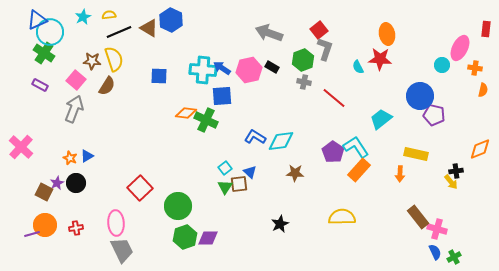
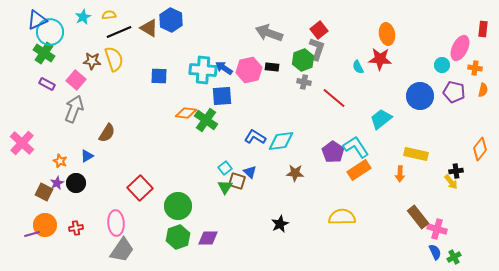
red rectangle at (486, 29): moved 3 px left
gray L-shape at (325, 49): moved 8 px left
black rectangle at (272, 67): rotated 24 degrees counterclockwise
blue arrow at (222, 68): moved 2 px right
purple rectangle at (40, 85): moved 7 px right, 1 px up
brown semicircle at (107, 86): moved 47 px down
purple pentagon at (434, 115): moved 20 px right, 23 px up
green cross at (206, 120): rotated 10 degrees clockwise
pink cross at (21, 147): moved 1 px right, 4 px up
orange diamond at (480, 149): rotated 30 degrees counterclockwise
orange star at (70, 158): moved 10 px left, 3 px down
orange rectangle at (359, 170): rotated 15 degrees clockwise
brown square at (239, 184): moved 2 px left, 3 px up; rotated 24 degrees clockwise
green hexagon at (185, 237): moved 7 px left
gray trapezoid at (122, 250): rotated 60 degrees clockwise
